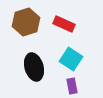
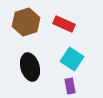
cyan square: moved 1 px right
black ellipse: moved 4 px left
purple rectangle: moved 2 px left
